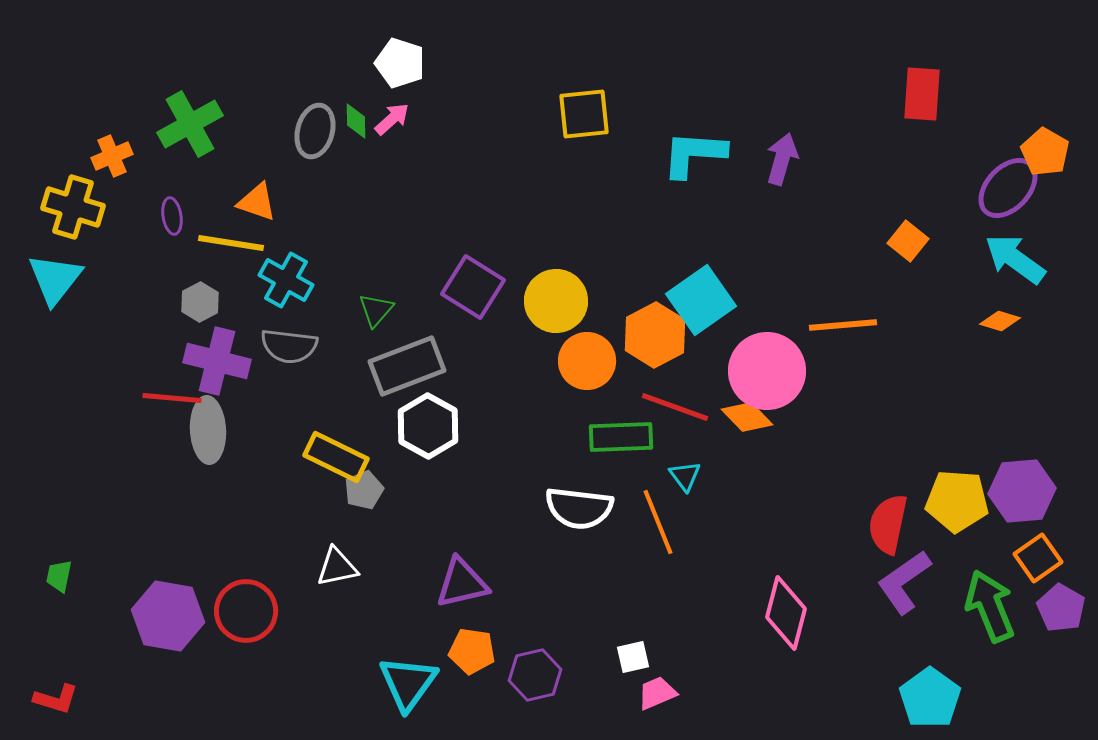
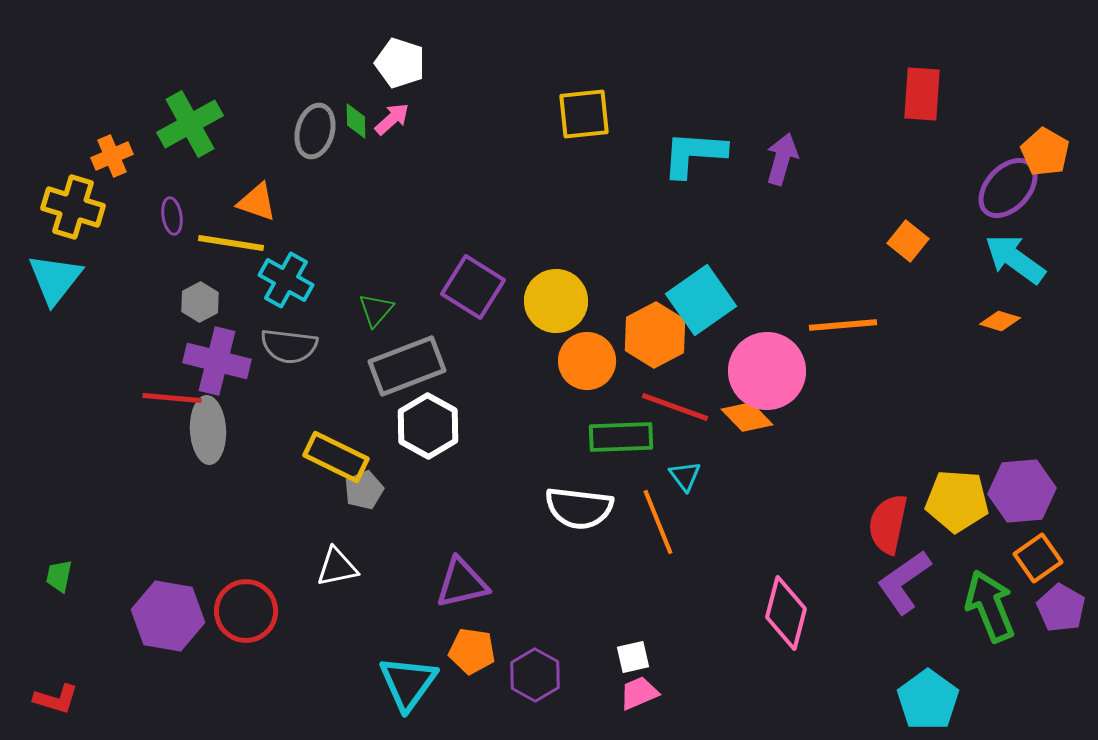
purple hexagon at (535, 675): rotated 18 degrees counterclockwise
pink trapezoid at (657, 693): moved 18 px left
cyan pentagon at (930, 698): moved 2 px left, 2 px down
